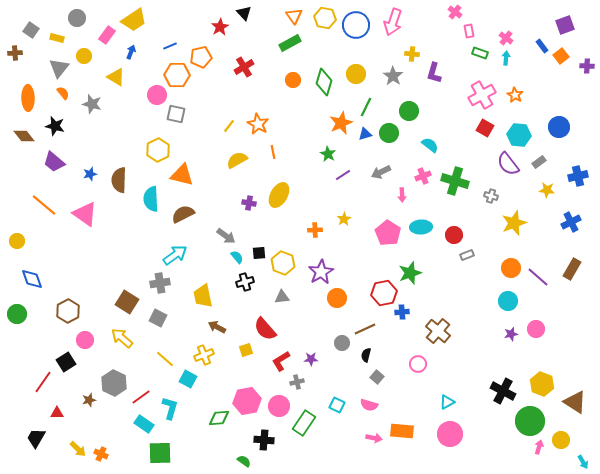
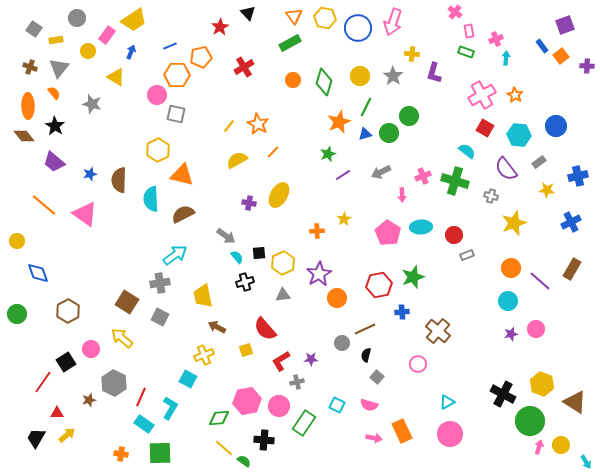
black triangle at (244, 13): moved 4 px right
blue circle at (356, 25): moved 2 px right, 3 px down
gray square at (31, 30): moved 3 px right, 1 px up
yellow rectangle at (57, 38): moved 1 px left, 2 px down; rotated 24 degrees counterclockwise
pink cross at (506, 38): moved 10 px left, 1 px down; rotated 32 degrees clockwise
brown cross at (15, 53): moved 15 px right, 14 px down; rotated 24 degrees clockwise
green rectangle at (480, 53): moved 14 px left, 1 px up
yellow circle at (84, 56): moved 4 px right, 5 px up
yellow circle at (356, 74): moved 4 px right, 2 px down
orange semicircle at (63, 93): moved 9 px left
orange ellipse at (28, 98): moved 8 px down
green circle at (409, 111): moved 5 px down
orange star at (341, 123): moved 2 px left, 1 px up
black star at (55, 126): rotated 18 degrees clockwise
blue circle at (559, 127): moved 3 px left, 1 px up
cyan semicircle at (430, 145): moved 37 px right, 6 px down
orange line at (273, 152): rotated 56 degrees clockwise
green star at (328, 154): rotated 21 degrees clockwise
purple semicircle at (508, 164): moved 2 px left, 5 px down
orange cross at (315, 230): moved 2 px right, 1 px down
yellow hexagon at (283, 263): rotated 15 degrees clockwise
purple star at (321, 272): moved 2 px left, 2 px down
green star at (410, 273): moved 3 px right, 4 px down
purple line at (538, 277): moved 2 px right, 4 px down
blue diamond at (32, 279): moved 6 px right, 6 px up
red hexagon at (384, 293): moved 5 px left, 8 px up
gray triangle at (282, 297): moved 1 px right, 2 px up
gray square at (158, 318): moved 2 px right, 1 px up
pink circle at (85, 340): moved 6 px right, 9 px down
yellow line at (165, 359): moved 59 px right, 89 px down
black cross at (503, 391): moved 3 px down
red line at (141, 397): rotated 30 degrees counterclockwise
cyan L-shape at (170, 408): rotated 15 degrees clockwise
orange rectangle at (402, 431): rotated 60 degrees clockwise
yellow circle at (561, 440): moved 5 px down
yellow arrow at (78, 449): moved 11 px left, 14 px up; rotated 84 degrees counterclockwise
orange cross at (101, 454): moved 20 px right; rotated 16 degrees counterclockwise
cyan arrow at (583, 462): moved 3 px right
